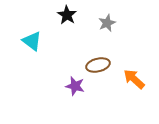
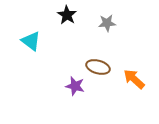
gray star: rotated 18 degrees clockwise
cyan triangle: moved 1 px left
brown ellipse: moved 2 px down; rotated 30 degrees clockwise
